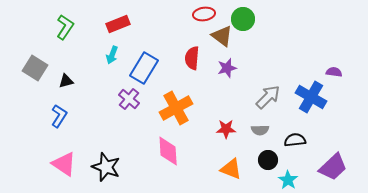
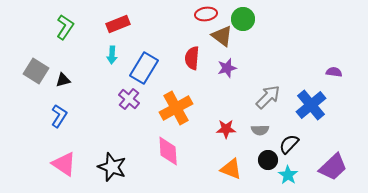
red ellipse: moved 2 px right
cyan arrow: rotated 18 degrees counterclockwise
gray square: moved 1 px right, 3 px down
black triangle: moved 3 px left, 1 px up
blue cross: moved 8 px down; rotated 20 degrees clockwise
black semicircle: moved 6 px left, 4 px down; rotated 40 degrees counterclockwise
black star: moved 6 px right
cyan star: moved 5 px up
